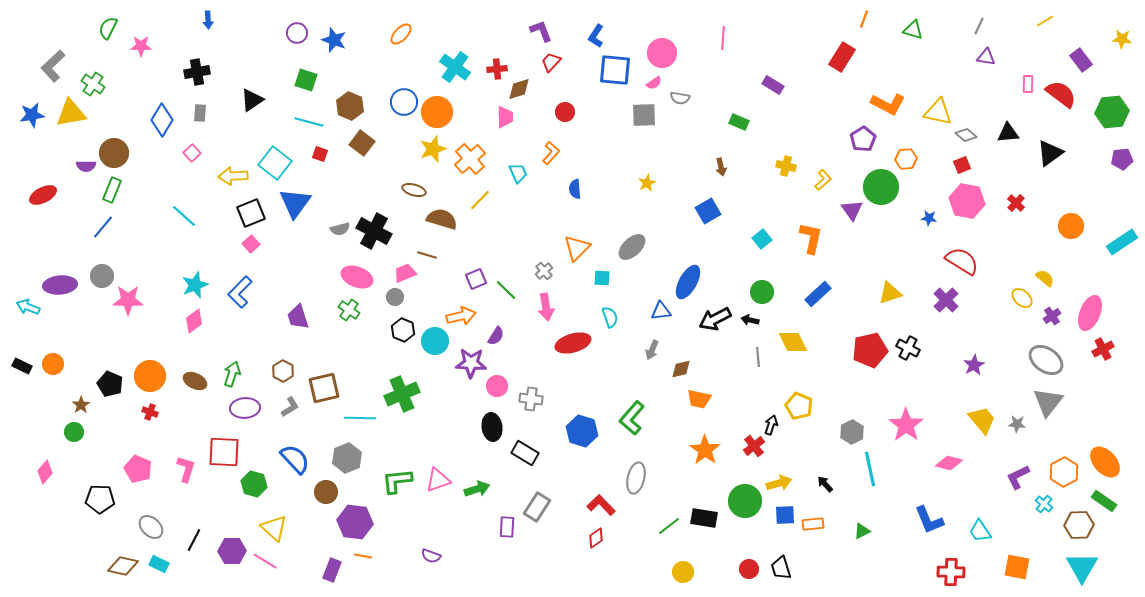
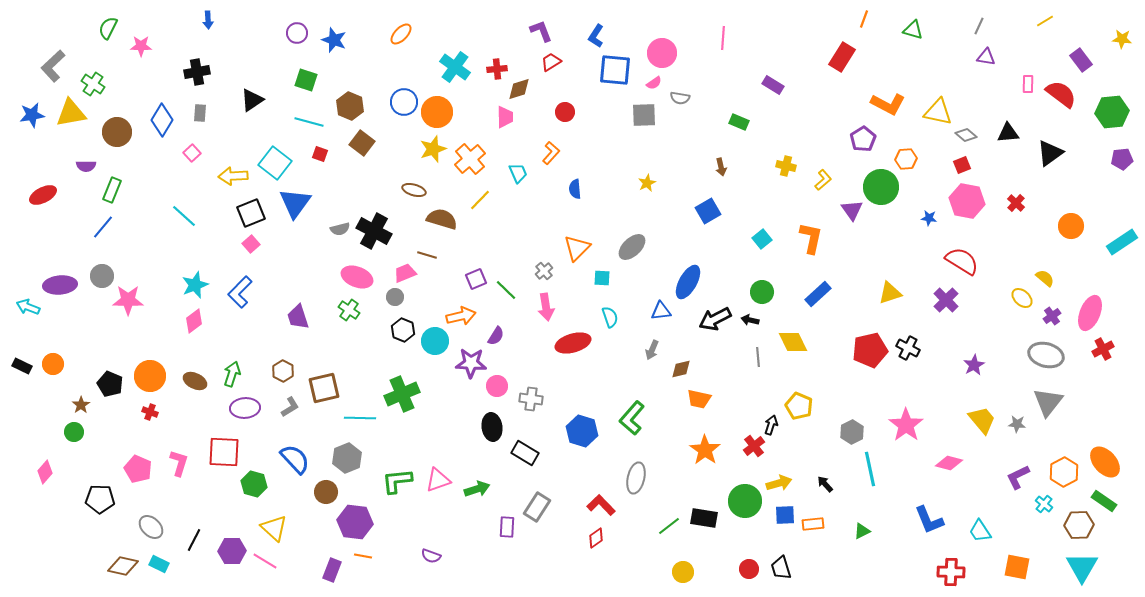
red trapezoid at (551, 62): rotated 15 degrees clockwise
brown circle at (114, 153): moved 3 px right, 21 px up
gray ellipse at (1046, 360): moved 5 px up; rotated 20 degrees counterclockwise
pink L-shape at (186, 469): moved 7 px left, 6 px up
